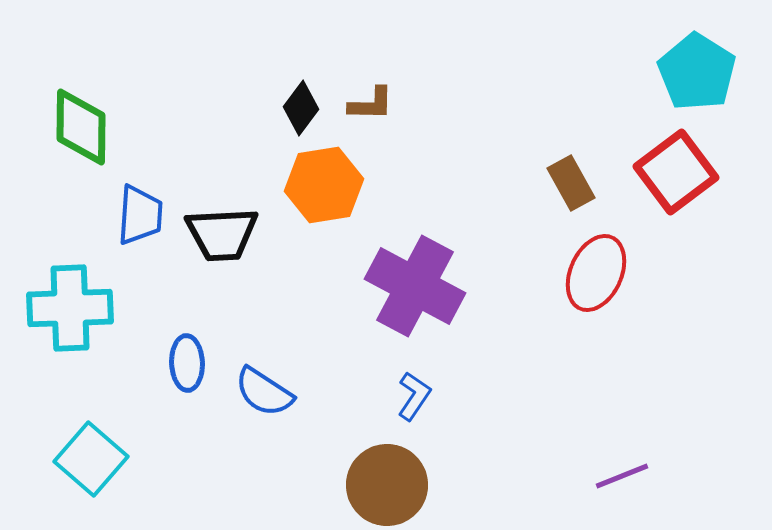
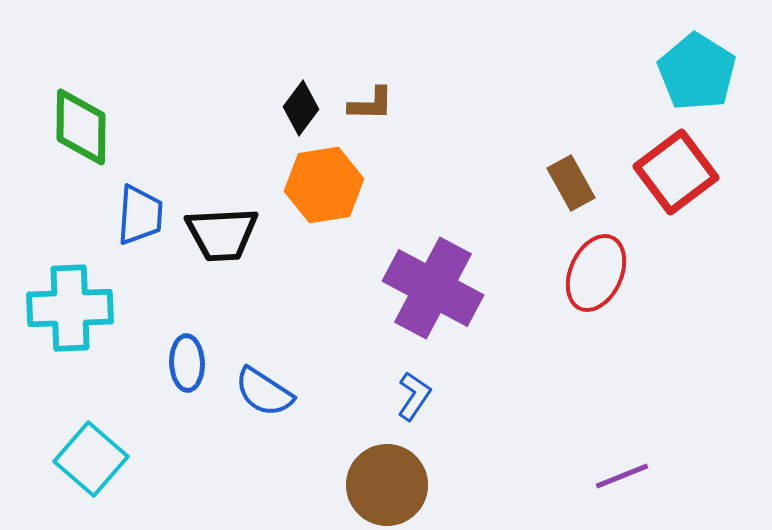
purple cross: moved 18 px right, 2 px down
